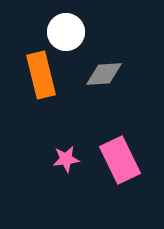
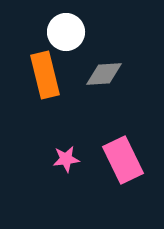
orange rectangle: moved 4 px right
pink rectangle: moved 3 px right
